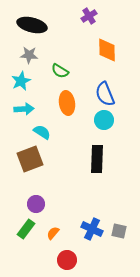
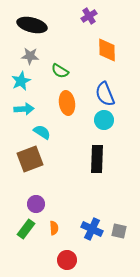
gray star: moved 1 px right, 1 px down
orange semicircle: moved 1 px right, 5 px up; rotated 136 degrees clockwise
